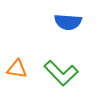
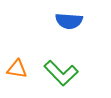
blue semicircle: moved 1 px right, 1 px up
